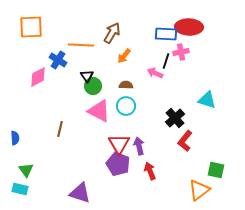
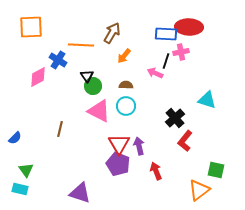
blue semicircle: rotated 48 degrees clockwise
red arrow: moved 6 px right
